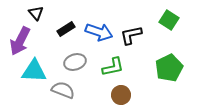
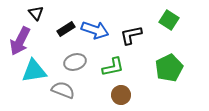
blue arrow: moved 4 px left, 2 px up
cyan triangle: rotated 12 degrees counterclockwise
